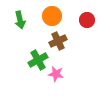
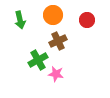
orange circle: moved 1 px right, 1 px up
